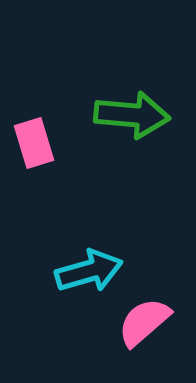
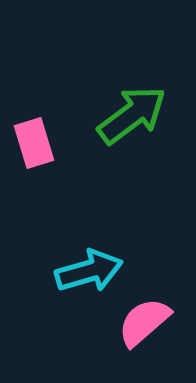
green arrow: rotated 42 degrees counterclockwise
